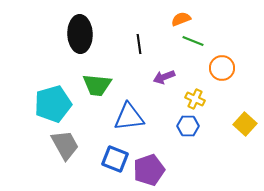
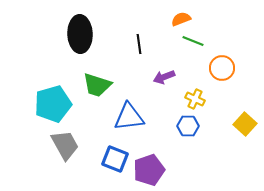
green trapezoid: rotated 12 degrees clockwise
